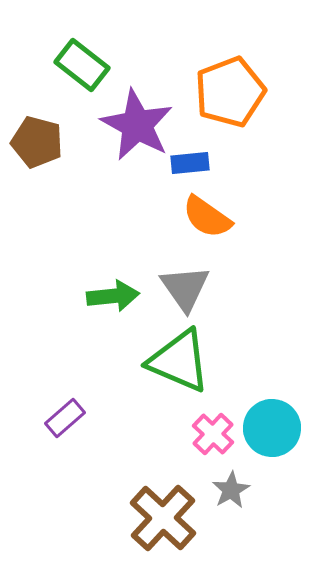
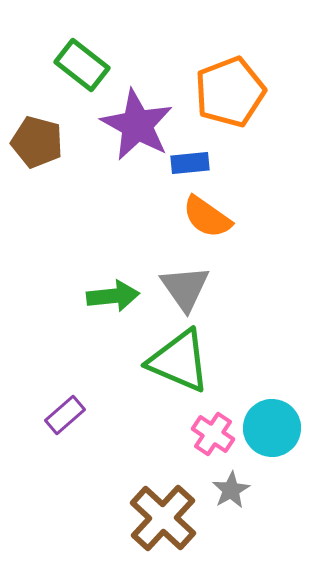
purple rectangle: moved 3 px up
pink cross: rotated 9 degrees counterclockwise
